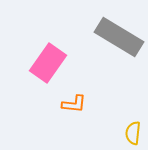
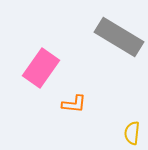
pink rectangle: moved 7 px left, 5 px down
yellow semicircle: moved 1 px left
